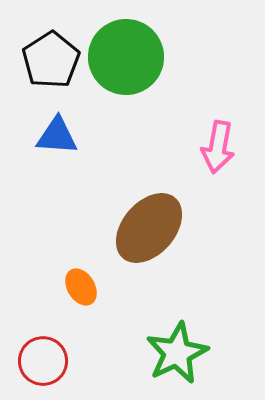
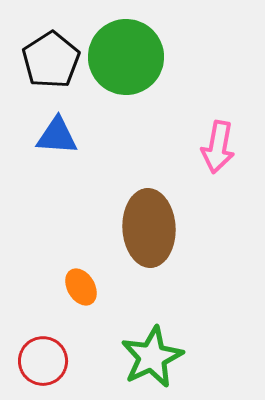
brown ellipse: rotated 44 degrees counterclockwise
green star: moved 25 px left, 4 px down
